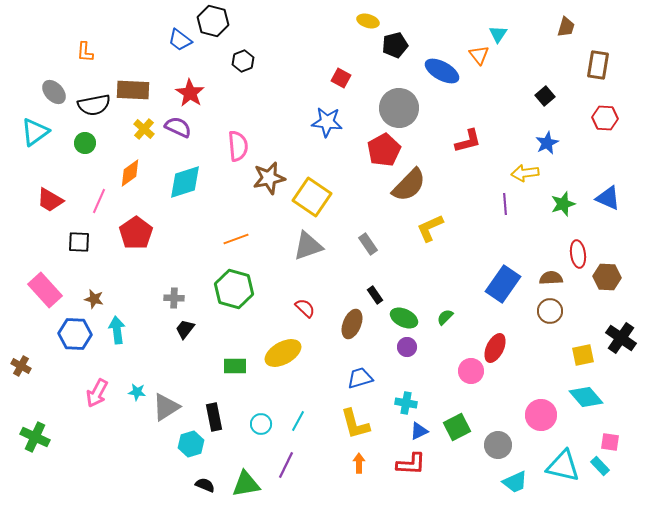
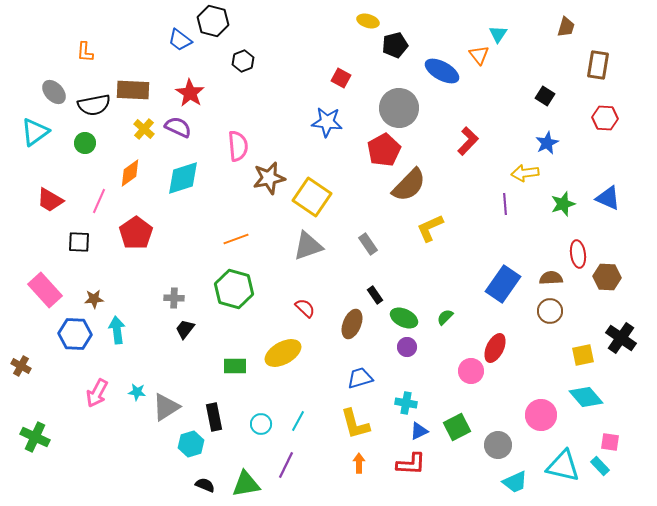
black square at (545, 96): rotated 18 degrees counterclockwise
red L-shape at (468, 141): rotated 32 degrees counterclockwise
cyan diamond at (185, 182): moved 2 px left, 4 px up
brown star at (94, 299): rotated 18 degrees counterclockwise
